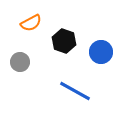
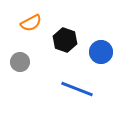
black hexagon: moved 1 px right, 1 px up
blue line: moved 2 px right, 2 px up; rotated 8 degrees counterclockwise
